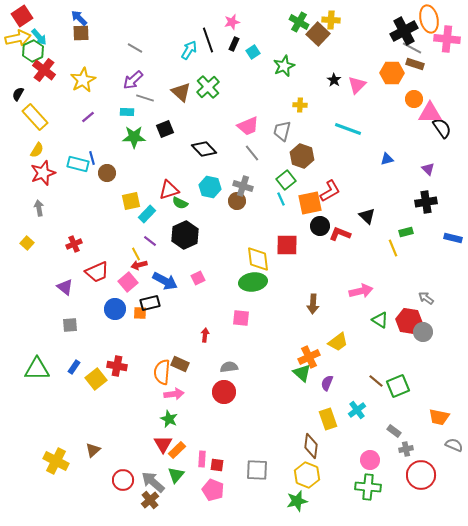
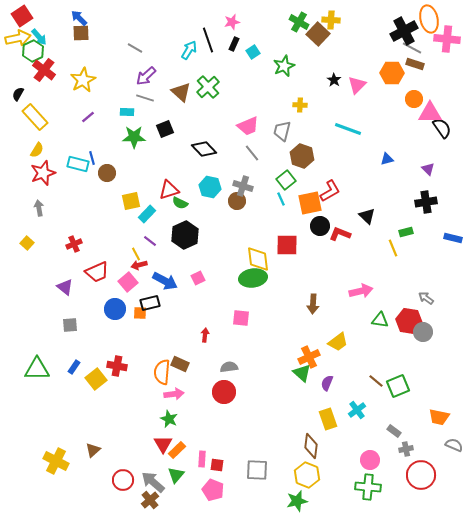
purple arrow at (133, 80): moved 13 px right, 4 px up
green ellipse at (253, 282): moved 4 px up
green triangle at (380, 320): rotated 24 degrees counterclockwise
